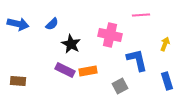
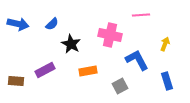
blue L-shape: rotated 15 degrees counterclockwise
purple rectangle: moved 20 px left; rotated 54 degrees counterclockwise
brown rectangle: moved 2 px left
